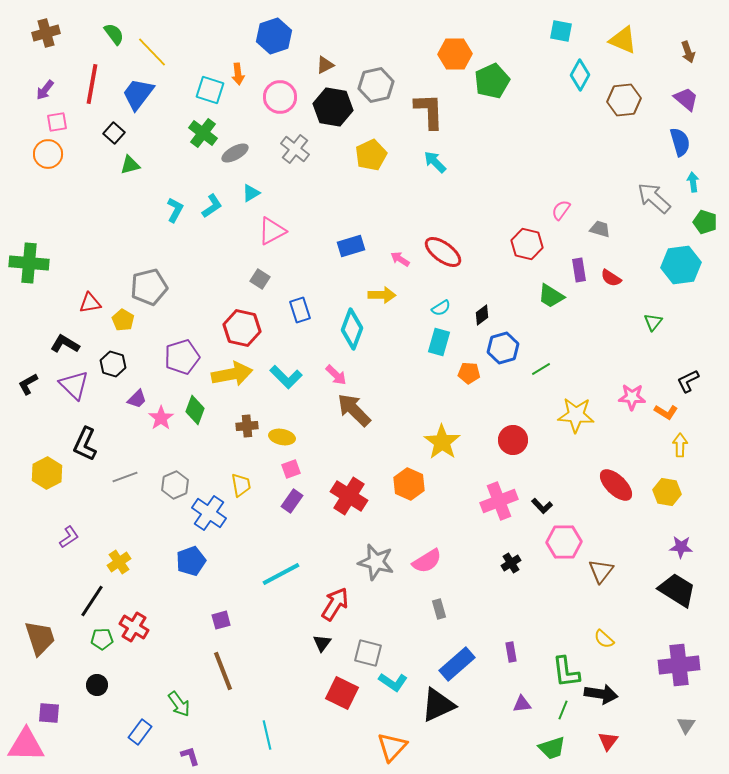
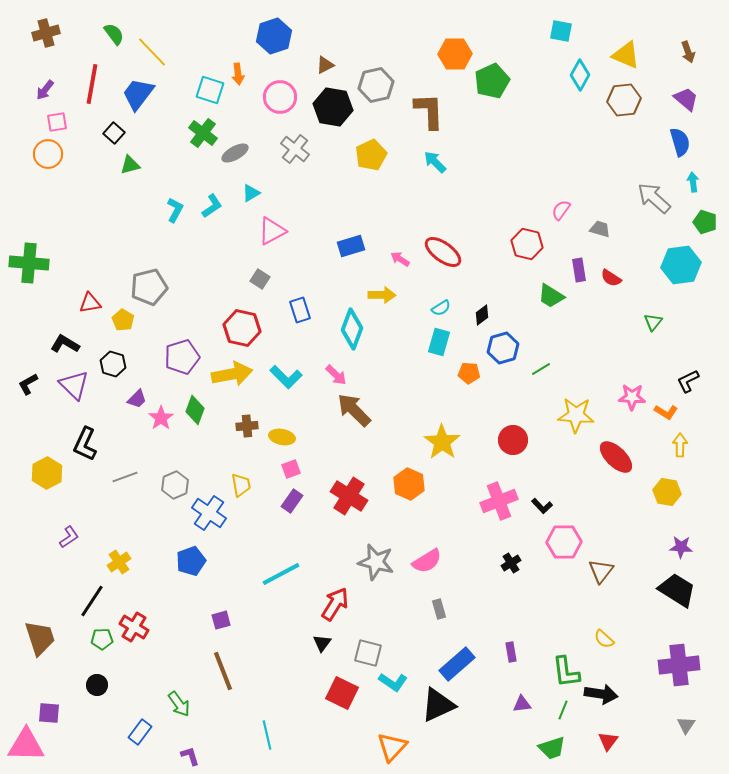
yellow triangle at (623, 40): moved 3 px right, 15 px down
red ellipse at (616, 485): moved 28 px up
